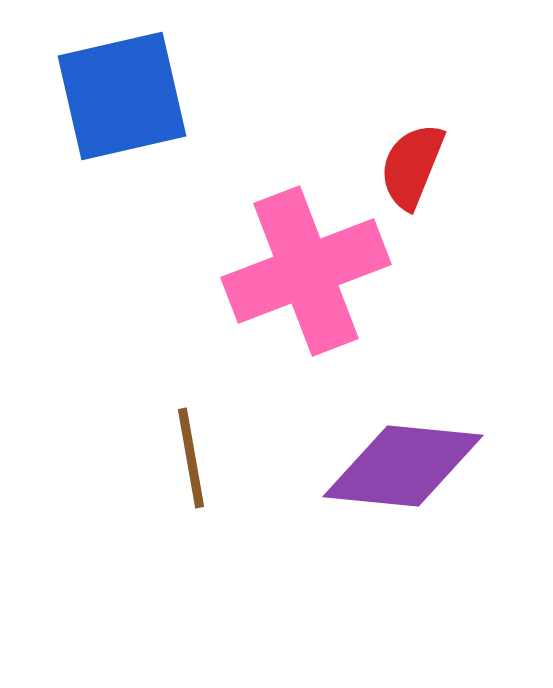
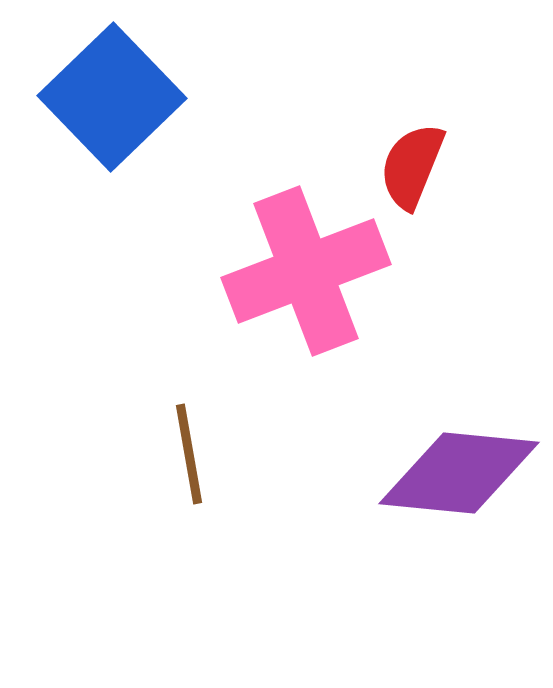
blue square: moved 10 px left, 1 px down; rotated 31 degrees counterclockwise
brown line: moved 2 px left, 4 px up
purple diamond: moved 56 px right, 7 px down
